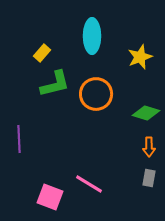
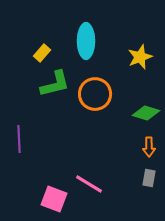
cyan ellipse: moved 6 px left, 5 px down
orange circle: moved 1 px left
pink square: moved 4 px right, 2 px down
